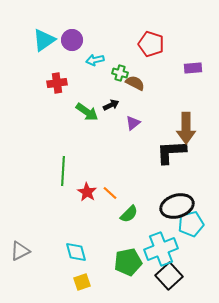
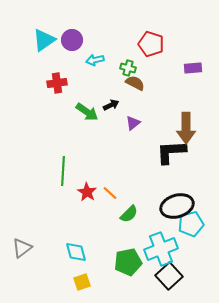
green cross: moved 8 px right, 5 px up
gray triangle: moved 2 px right, 3 px up; rotated 10 degrees counterclockwise
